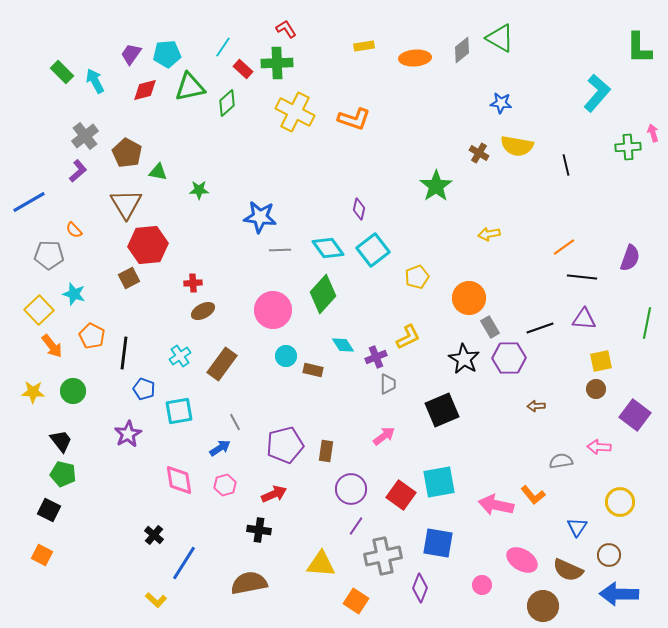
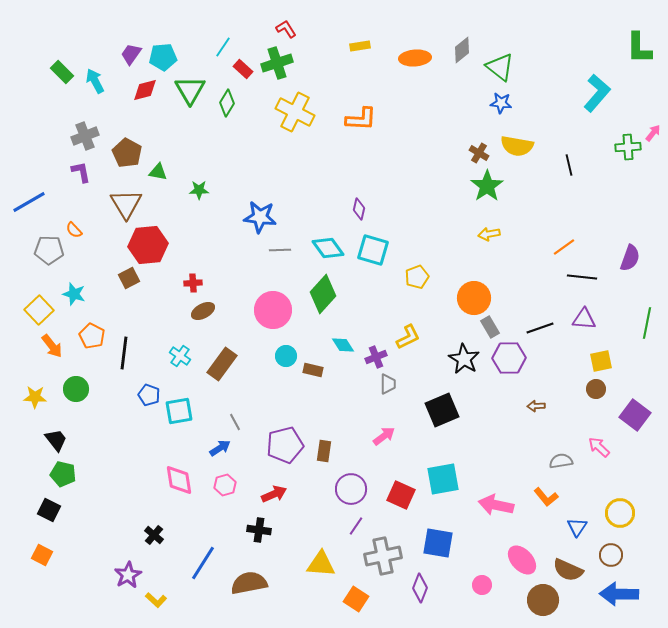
green triangle at (500, 38): moved 29 px down; rotated 8 degrees clockwise
yellow rectangle at (364, 46): moved 4 px left
cyan pentagon at (167, 54): moved 4 px left, 3 px down
green cross at (277, 63): rotated 16 degrees counterclockwise
green triangle at (190, 87): moved 3 px down; rotated 48 degrees counterclockwise
green diamond at (227, 103): rotated 16 degrees counterclockwise
orange L-shape at (354, 119): moved 7 px right; rotated 16 degrees counterclockwise
pink arrow at (653, 133): rotated 54 degrees clockwise
gray cross at (85, 136): rotated 16 degrees clockwise
black line at (566, 165): moved 3 px right
purple L-shape at (78, 171): moved 3 px right, 1 px down; rotated 60 degrees counterclockwise
green star at (436, 186): moved 51 px right
cyan square at (373, 250): rotated 36 degrees counterclockwise
gray pentagon at (49, 255): moved 5 px up
orange circle at (469, 298): moved 5 px right
cyan cross at (180, 356): rotated 20 degrees counterclockwise
blue pentagon at (144, 389): moved 5 px right, 6 px down
green circle at (73, 391): moved 3 px right, 2 px up
yellow star at (33, 392): moved 2 px right, 5 px down
purple star at (128, 434): moved 141 px down
black trapezoid at (61, 441): moved 5 px left, 1 px up
pink arrow at (599, 447): rotated 40 degrees clockwise
brown rectangle at (326, 451): moved 2 px left
cyan square at (439, 482): moved 4 px right, 3 px up
red square at (401, 495): rotated 12 degrees counterclockwise
orange L-shape at (533, 495): moved 13 px right, 2 px down
yellow circle at (620, 502): moved 11 px down
brown circle at (609, 555): moved 2 px right
pink ellipse at (522, 560): rotated 16 degrees clockwise
blue line at (184, 563): moved 19 px right
orange square at (356, 601): moved 2 px up
brown circle at (543, 606): moved 6 px up
